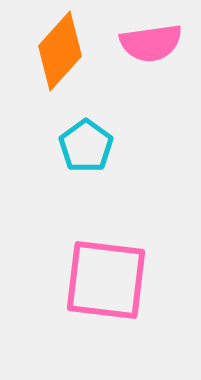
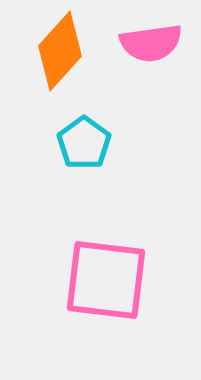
cyan pentagon: moved 2 px left, 3 px up
